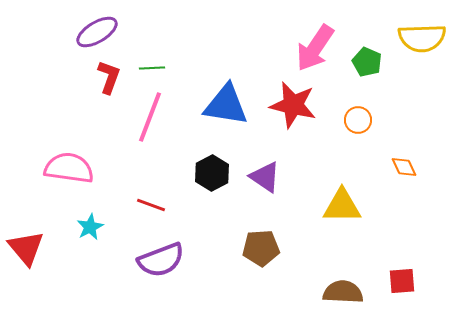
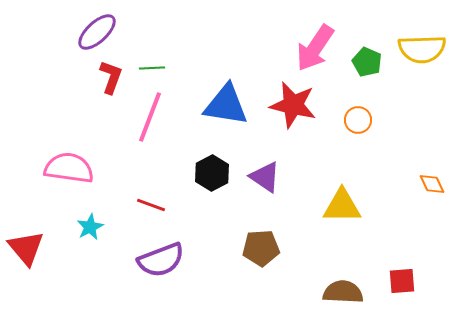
purple ellipse: rotated 12 degrees counterclockwise
yellow semicircle: moved 11 px down
red L-shape: moved 2 px right
orange diamond: moved 28 px right, 17 px down
